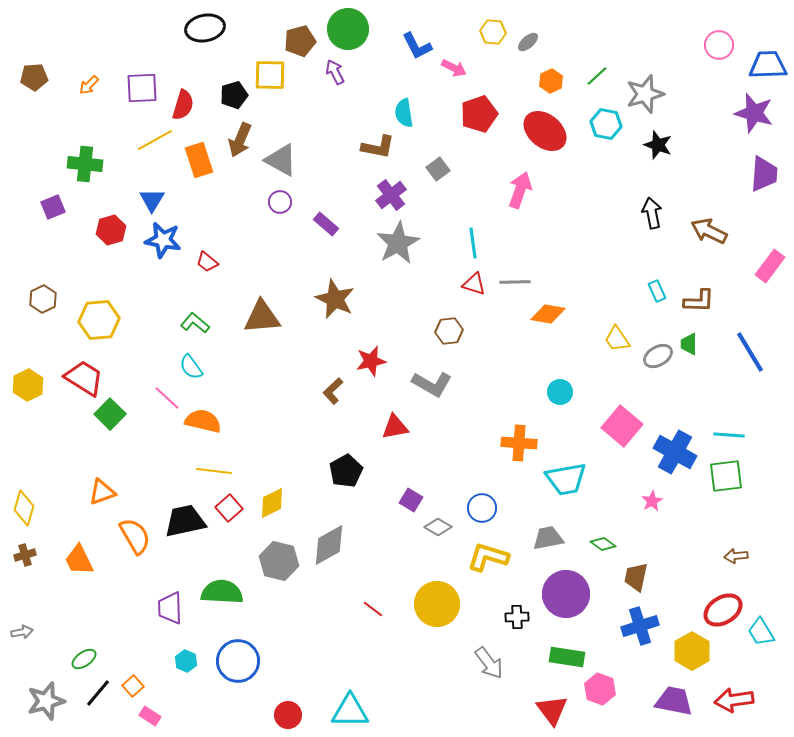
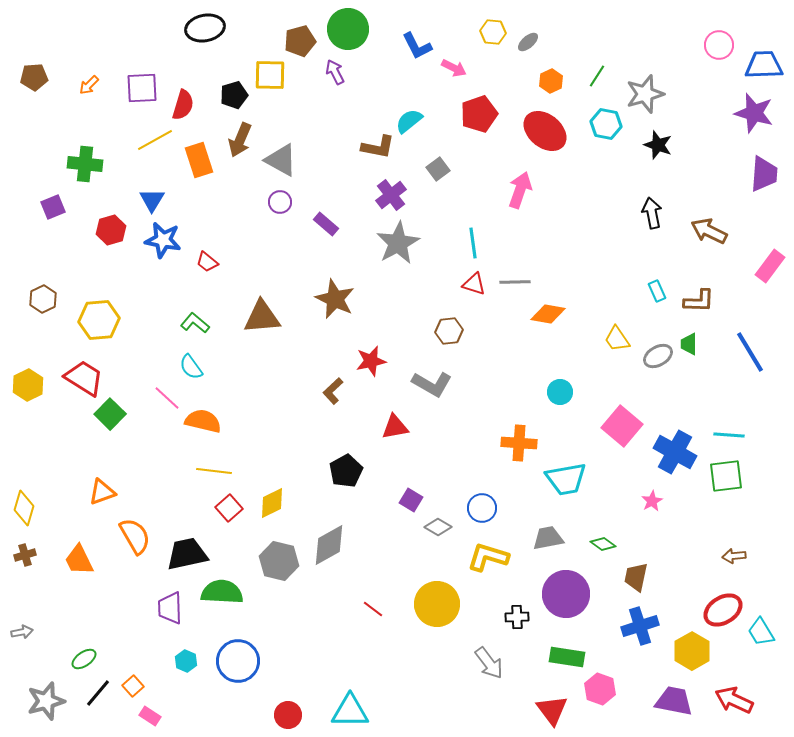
blue trapezoid at (768, 65): moved 4 px left
green line at (597, 76): rotated 15 degrees counterclockwise
cyan semicircle at (404, 113): moved 5 px right, 8 px down; rotated 60 degrees clockwise
black trapezoid at (185, 521): moved 2 px right, 33 px down
brown arrow at (736, 556): moved 2 px left
red arrow at (734, 700): rotated 33 degrees clockwise
